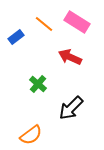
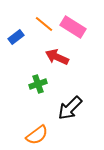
pink rectangle: moved 4 px left, 5 px down
red arrow: moved 13 px left
green cross: rotated 30 degrees clockwise
black arrow: moved 1 px left
orange semicircle: moved 6 px right
